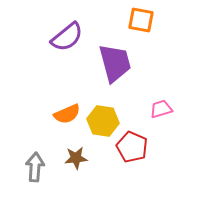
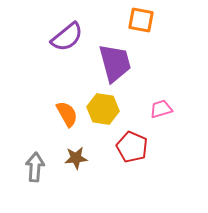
orange semicircle: rotated 96 degrees counterclockwise
yellow hexagon: moved 12 px up
